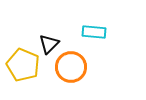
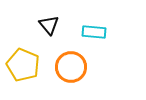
black triangle: moved 19 px up; rotated 25 degrees counterclockwise
